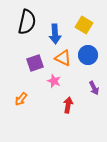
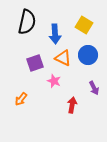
red arrow: moved 4 px right
